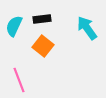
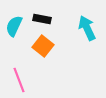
black rectangle: rotated 18 degrees clockwise
cyan arrow: rotated 10 degrees clockwise
